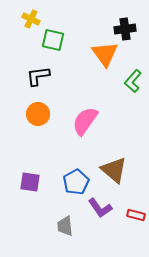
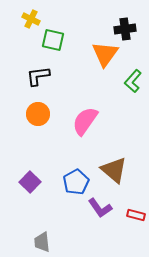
orange triangle: rotated 12 degrees clockwise
purple square: rotated 35 degrees clockwise
gray trapezoid: moved 23 px left, 16 px down
